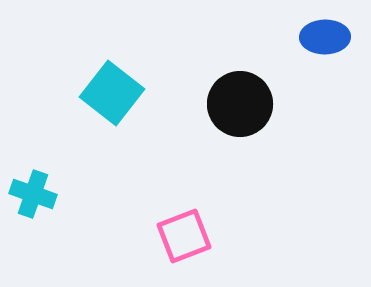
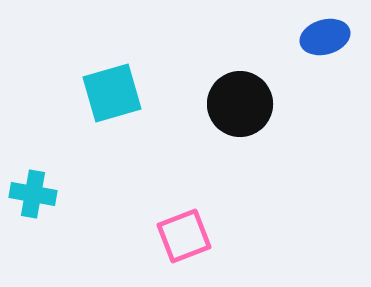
blue ellipse: rotated 15 degrees counterclockwise
cyan square: rotated 36 degrees clockwise
cyan cross: rotated 9 degrees counterclockwise
